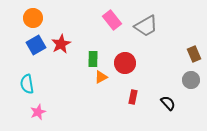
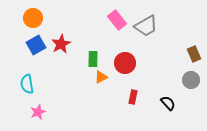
pink rectangle: moved 5 px right
